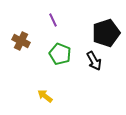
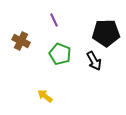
purple line: moved 1 px right
black pentagon: rotated 16 degrees clockwise
